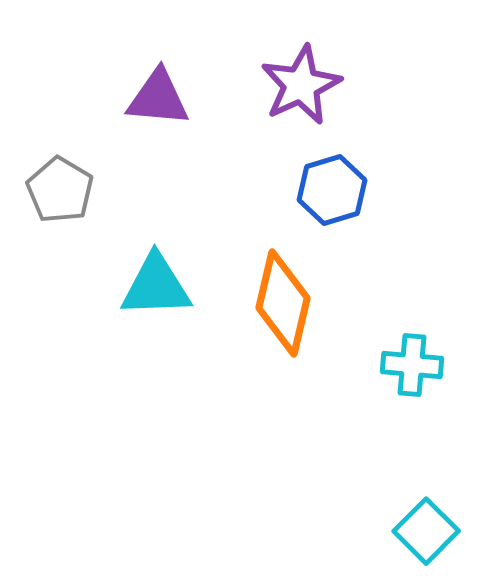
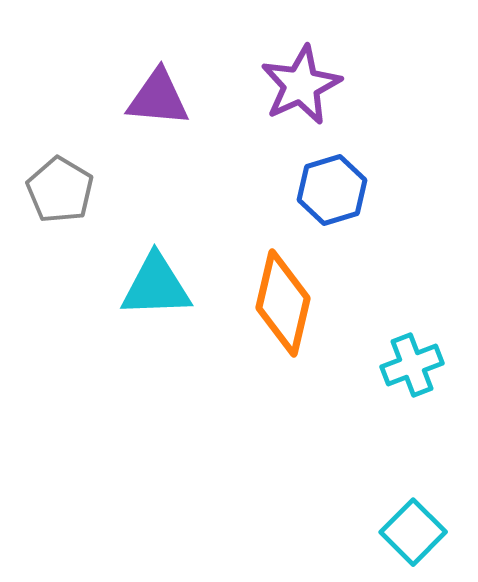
cyan cross: rotated 26 degrees counterclockwise
cyan square: moved 13 px left, 1 px down
